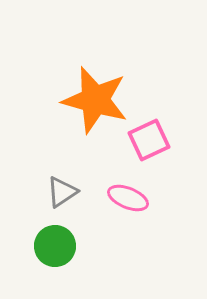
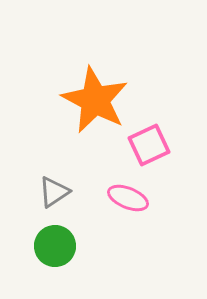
orange star: rotated 12 degrees clockwise
pink square: moved 5 px down
gray triangle: moved 8 px left
